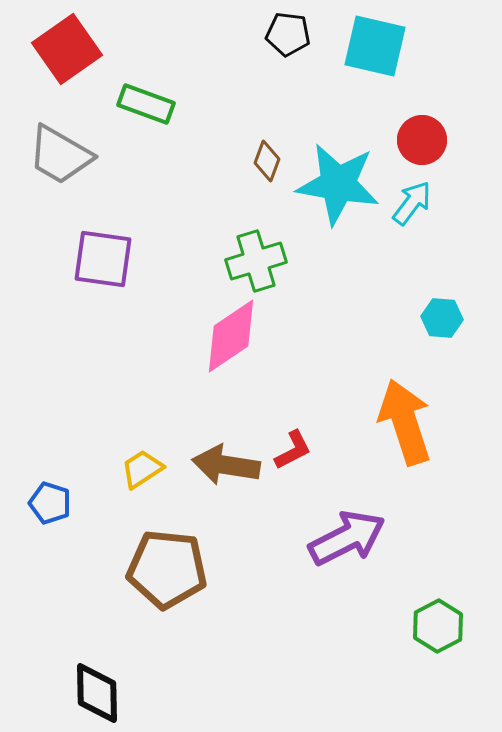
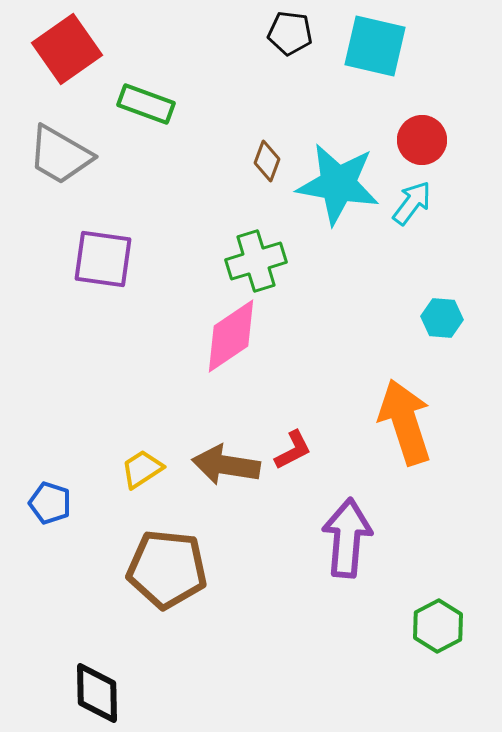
black pentagon: moved 2 px right, 1 px up
purple arrow: rotated 58 degrees counterclockwise
